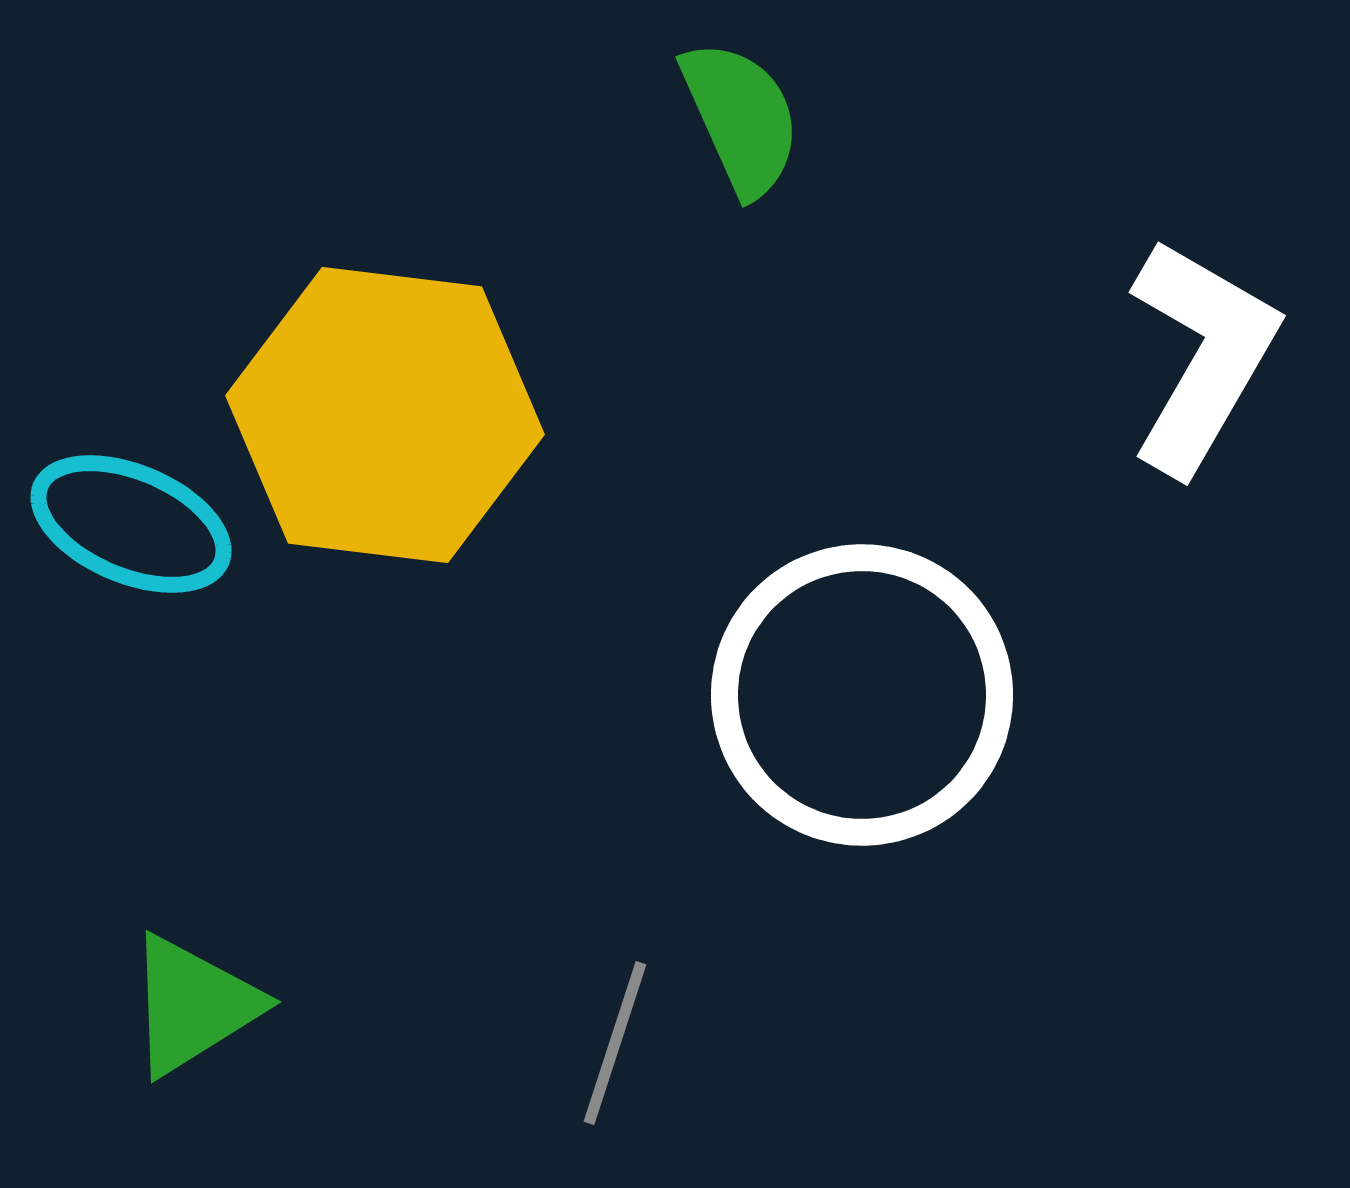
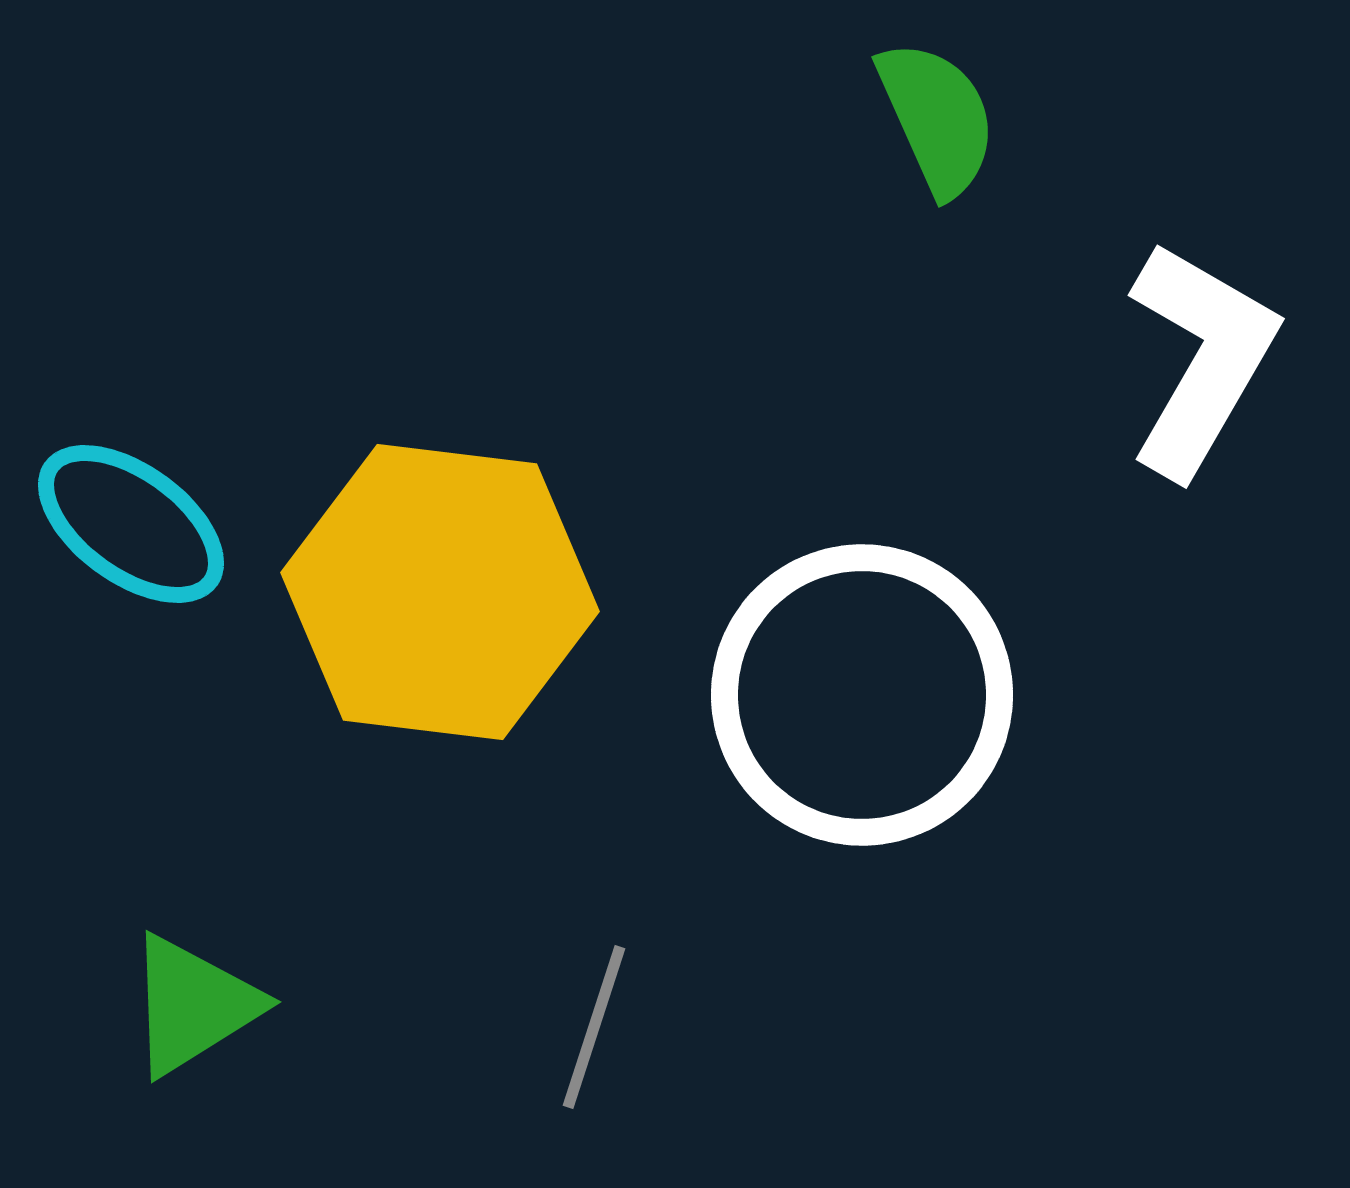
green semicircle: moved 196 px right
white L-shape: moved 1 px left, 3 px down
yellow hexagon: moved 55 px right, 177 px down
cyan ellipse: rotated 13 degrees clockwise
gray line: moved 21 px left, 16 px up
